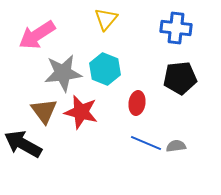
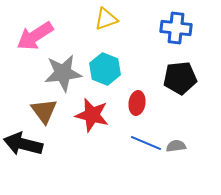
yellow triangle: rotated 30 degrees clockwise
pink arrow: moved 2 px left, 1 px down
red star: moved 11 px right, 3 px down
black arrow: rotated 15 degrees counterclockwise
